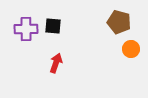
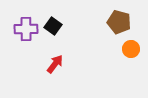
black square: rotated 30 degrees clockwise
red arrow: moved 1 px left, 1 px down; rotated 18 degrees clockwise
